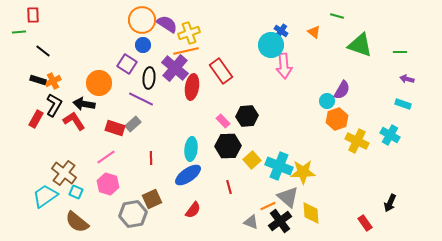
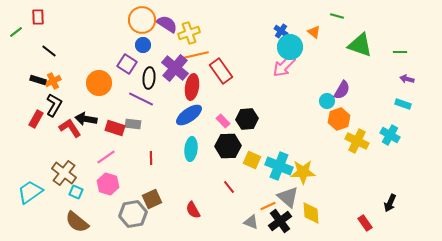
red rectangle at (33, 15): moved 5 px right, 2 px down
green line at (19, 32): moved 3 px left; rotated 32 degrees counterclockwise
cyan circle at (271, 45): moved 19 px right, 2 px down
black line at (43, 51): moved 6 px right
orange line at (186, 51): moved 10 px right, 4 px down
pink arrow at (284, 66): rotated 50 degrees clockwise
black arrow at (84, 104): moved 2 px right, 15 px down
black hexagon at (247, 116): moved 3 px down
orange hexagon at (337, 119): moved 2 px right
red L-shape at (74, 121): moved 4 px left, 7 px down
gray rectangle at (133, 124): rotated 49 degrees clockwise
yellow square at (252, 160): rotated 24 degrees counterclockwise
blue ellipse at (188, 175): moved 1 px right, 60 px up
red line at (229, 187): rotated 24 degrees counterclockwise
cyan trapezoid at (45, 196): moved 15 px left, 4 px up
red semicircle at (193, 210): rotated 114 degrees clockwise
